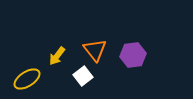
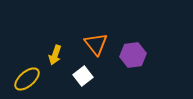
orange triangle: moved 1 px right, 6 px up
yellow arrow: moved 2 px left, 1 px up; rotated 18 degrees counterclockwise
yellow ellipse: rotated 8 degrees counterclockwise
